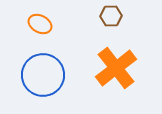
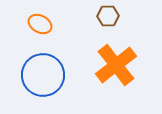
brown hexagon: moved 3 px left
orange cross: moved 3 px up
